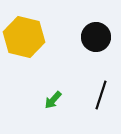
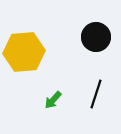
yellow hexagon: moved 15 px down; rotated 18 degrees counterclockwise
black line: moved 5 px left, 1 px up
